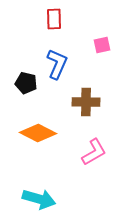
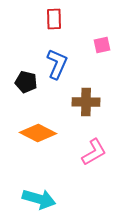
black pentagon: moved 1 px up
